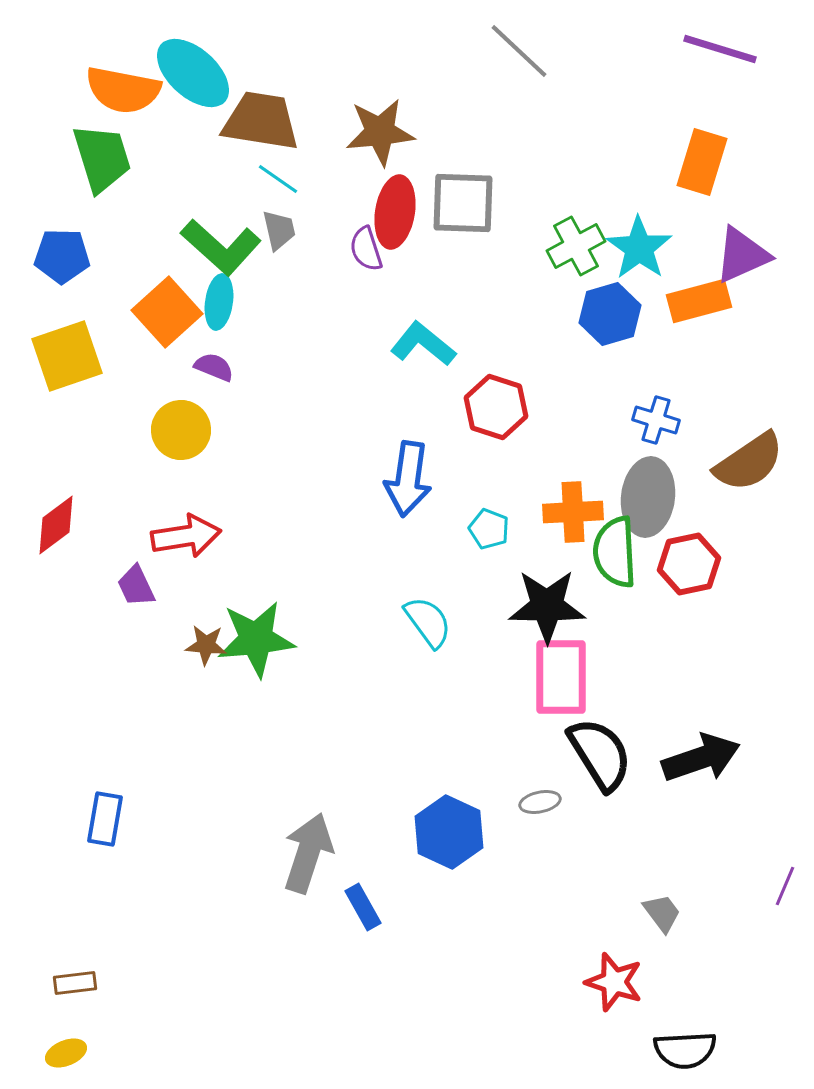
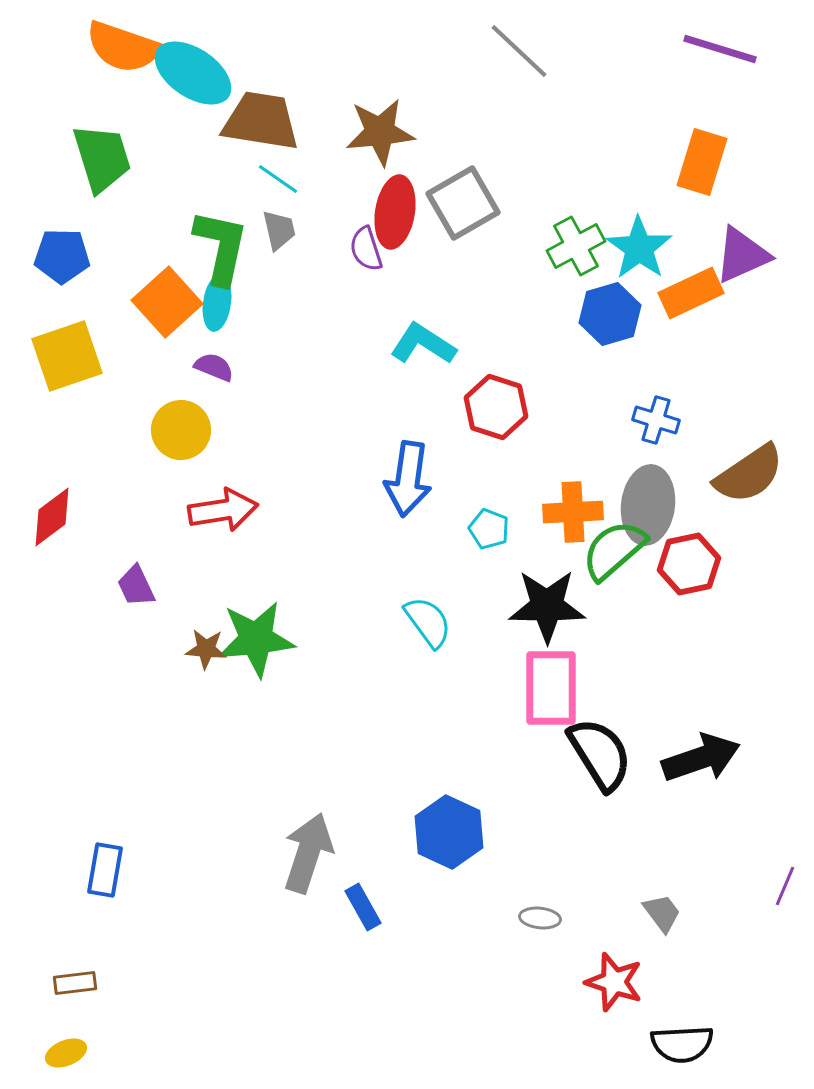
cyan ellipse at (193, 73): rotated 8 degrees counterclockwise
orange semicircle at (123, 90): moved 43 px up; rotated 8 degrees clockwise
gray square at (463, 203): rotated 32 degrees counterclockwise
green L-shape at (221, 247): rotated 120 degrees counterclockwise
orange rectangle at (699, 301): moved 8 px left, 8 px up; rotated 10 degrees counterclockwise
cyan ellipse at (219, 302): moved 2 px left, 1 px down
orange square at (167, 312): moved 10 px up
cyan L-shape at (423, 344): rotated 6 degrees counterclockwise
brown semicircle at (749, 462): moved 12 px down
gray ellipse at (648, 497): moved 8 px down
red diamond at (56, 525): moved 4 px left, 8 px up
red arrow at (186, 536): moved 37 px right, 26 px up
green semicircle at (615, 552): moved 1 px left, 2 px up; rotated 52 degrees clockwise
brown star at (206, 645): moved 4 px down
pink rectangle at (561, 677): moved 10 px left, 11 px down
gray ellipse at (540, 802): moved 116 px down; rotated 18 degrees clockwise
blue rectangle at (105, 819): moved 51 px down
black semicircle at (685, 1050): moved 3 px left, 6 px up
